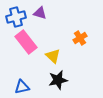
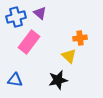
purple triangle: rotated 24 degrees clockwise
orange cross: rotated 24 degrees clockwise
pink rectangle: moved 3 px right; rotated 75 degrees clockwise
yellow triangle: moved 16 px right
blue triangle: moved 7 px left, 7 px up; rotated 21 degrees clockwise
